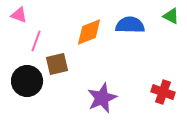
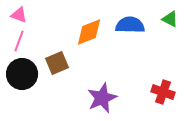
green triangle: moved 1 px left, 3 px down
pink line: moved 17 px left
brown square: moved 1 px up; rotated 10 degrees counterclockwise
black circle: moved 5 px left, 7 px up
